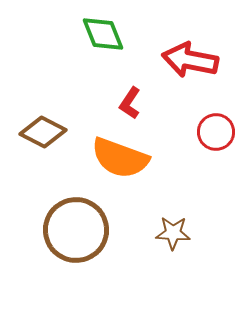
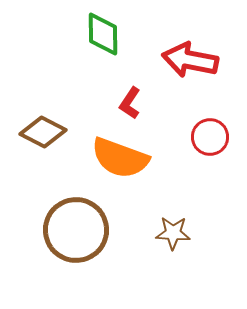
green diamond: rotated 21 degrees clockwise
red circle: moved 6 px left, 5 px down
